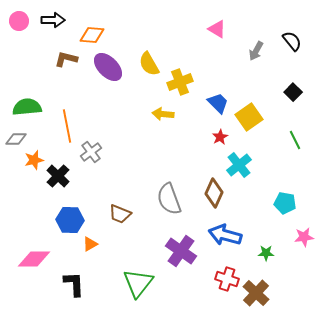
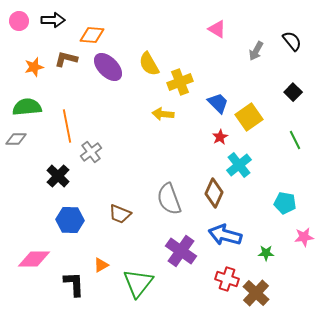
orange star: moved 93 px up
orange triangle: moved 11 px right, 21 px down
